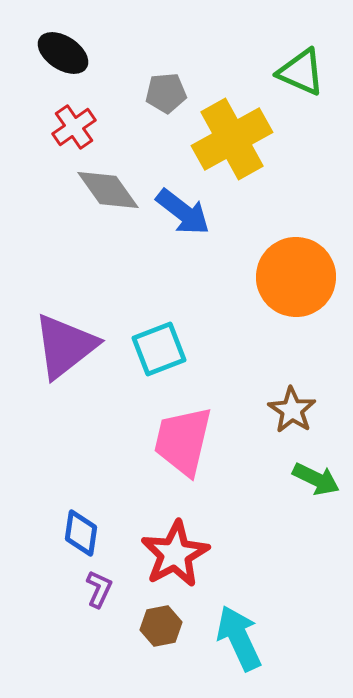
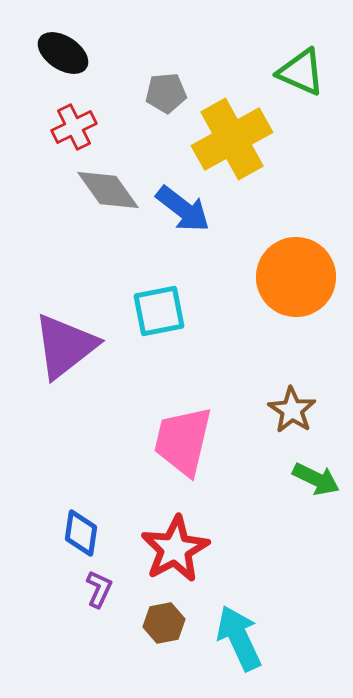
red cross: rotated 9 degrees clockwise
blue arrow: moved 3 px up
cyan square: moved 38 px up; rotated 10 degrees clockwise
red star: moved 5 px up
brown hexagon: moved 3 px right, 3 px up
